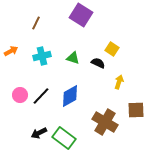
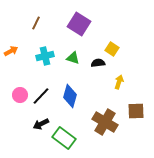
purple square: moved 2 px left, 9 px down
cyan cross: moved 3 px right
black semicircle: rotated 32 degrees counterclockwise
blue diamond: rotated 45 degrees counterclockwise
brown square: moved 1 px down
black arrow: moved 2 px right, 9 px up
